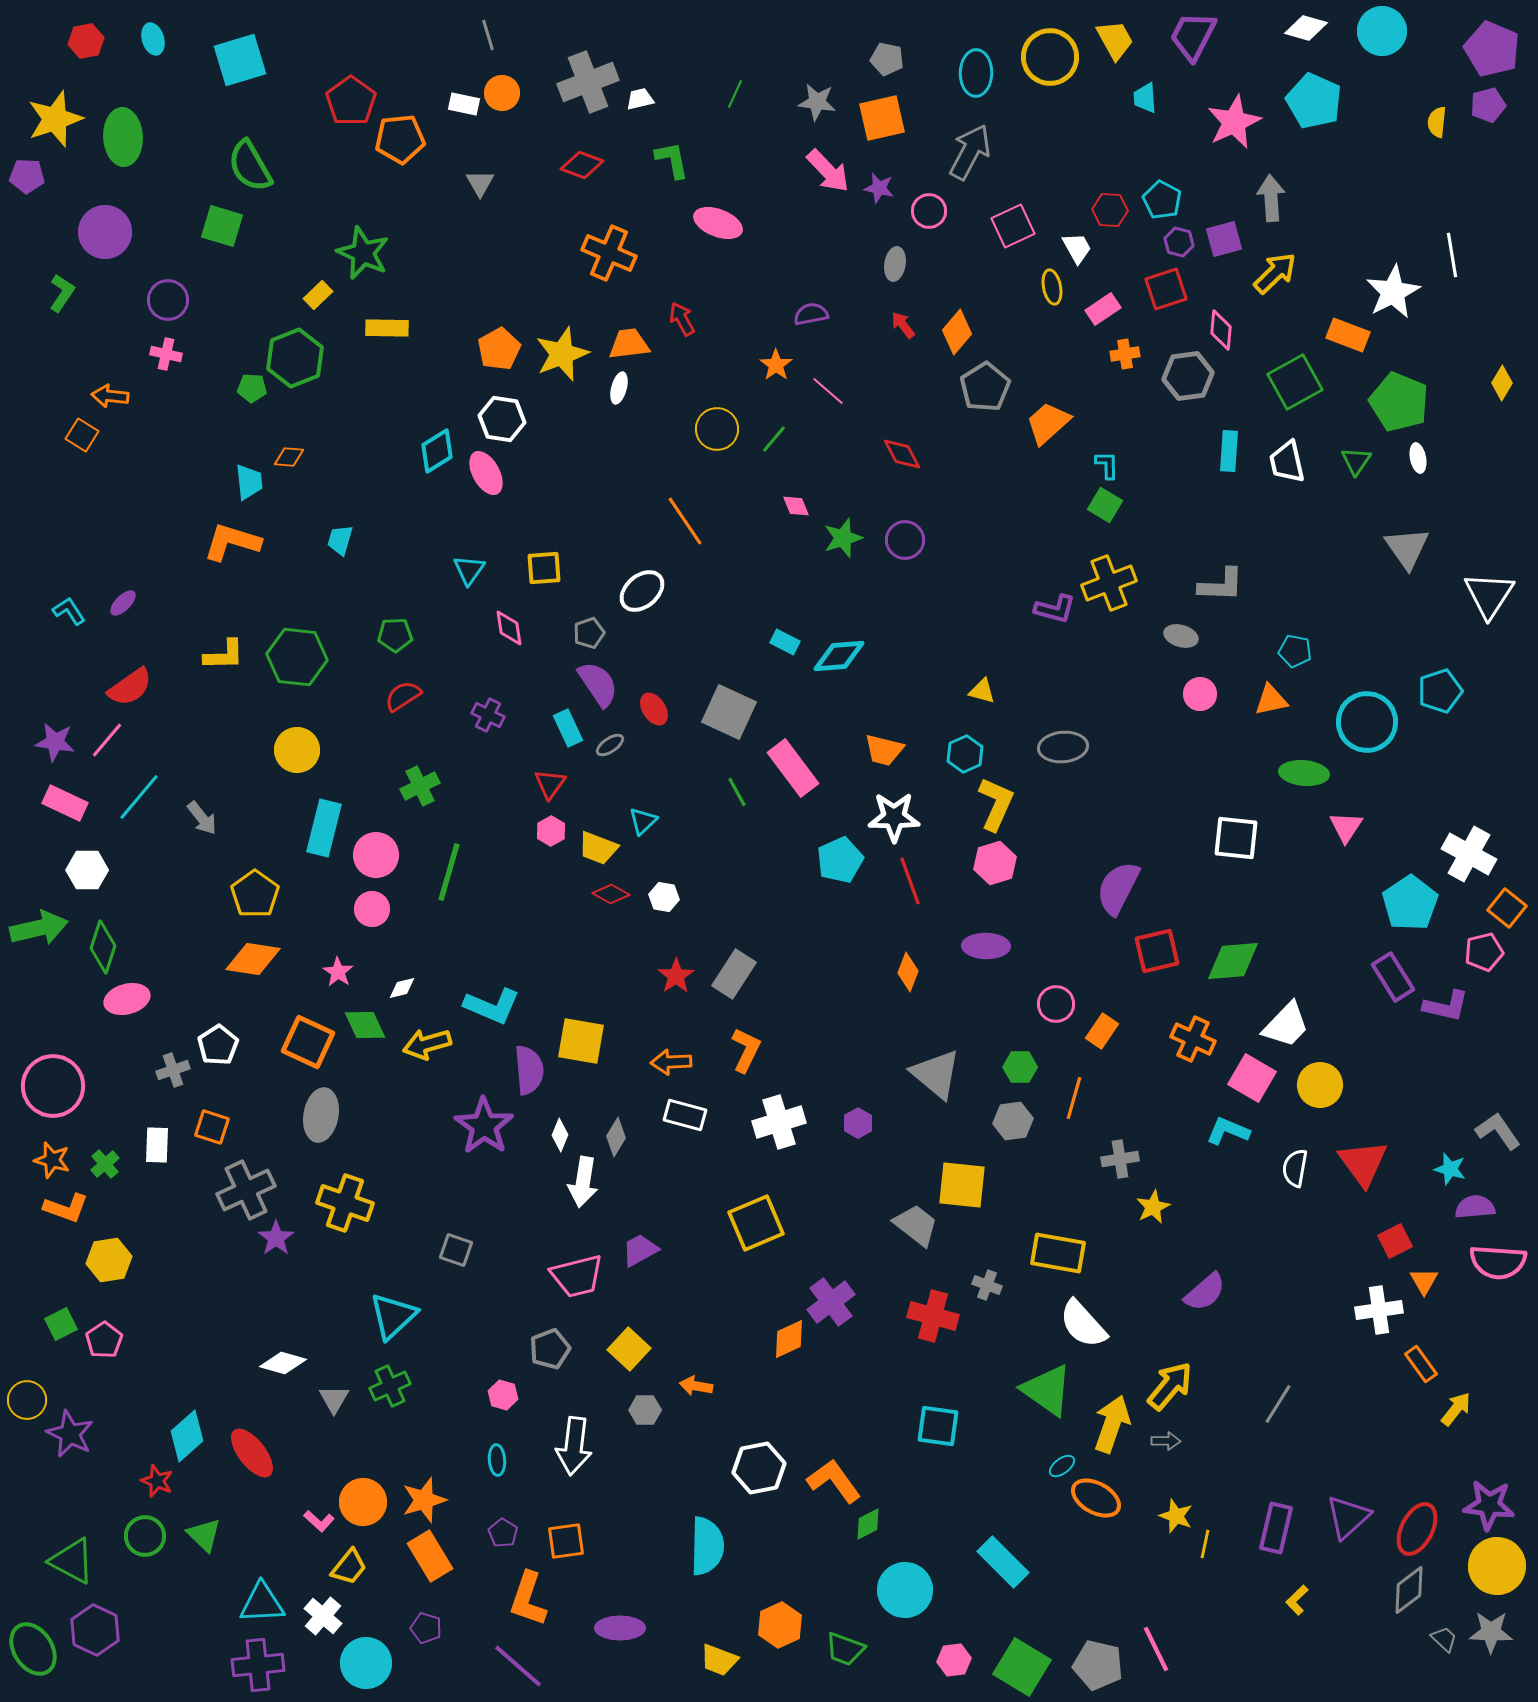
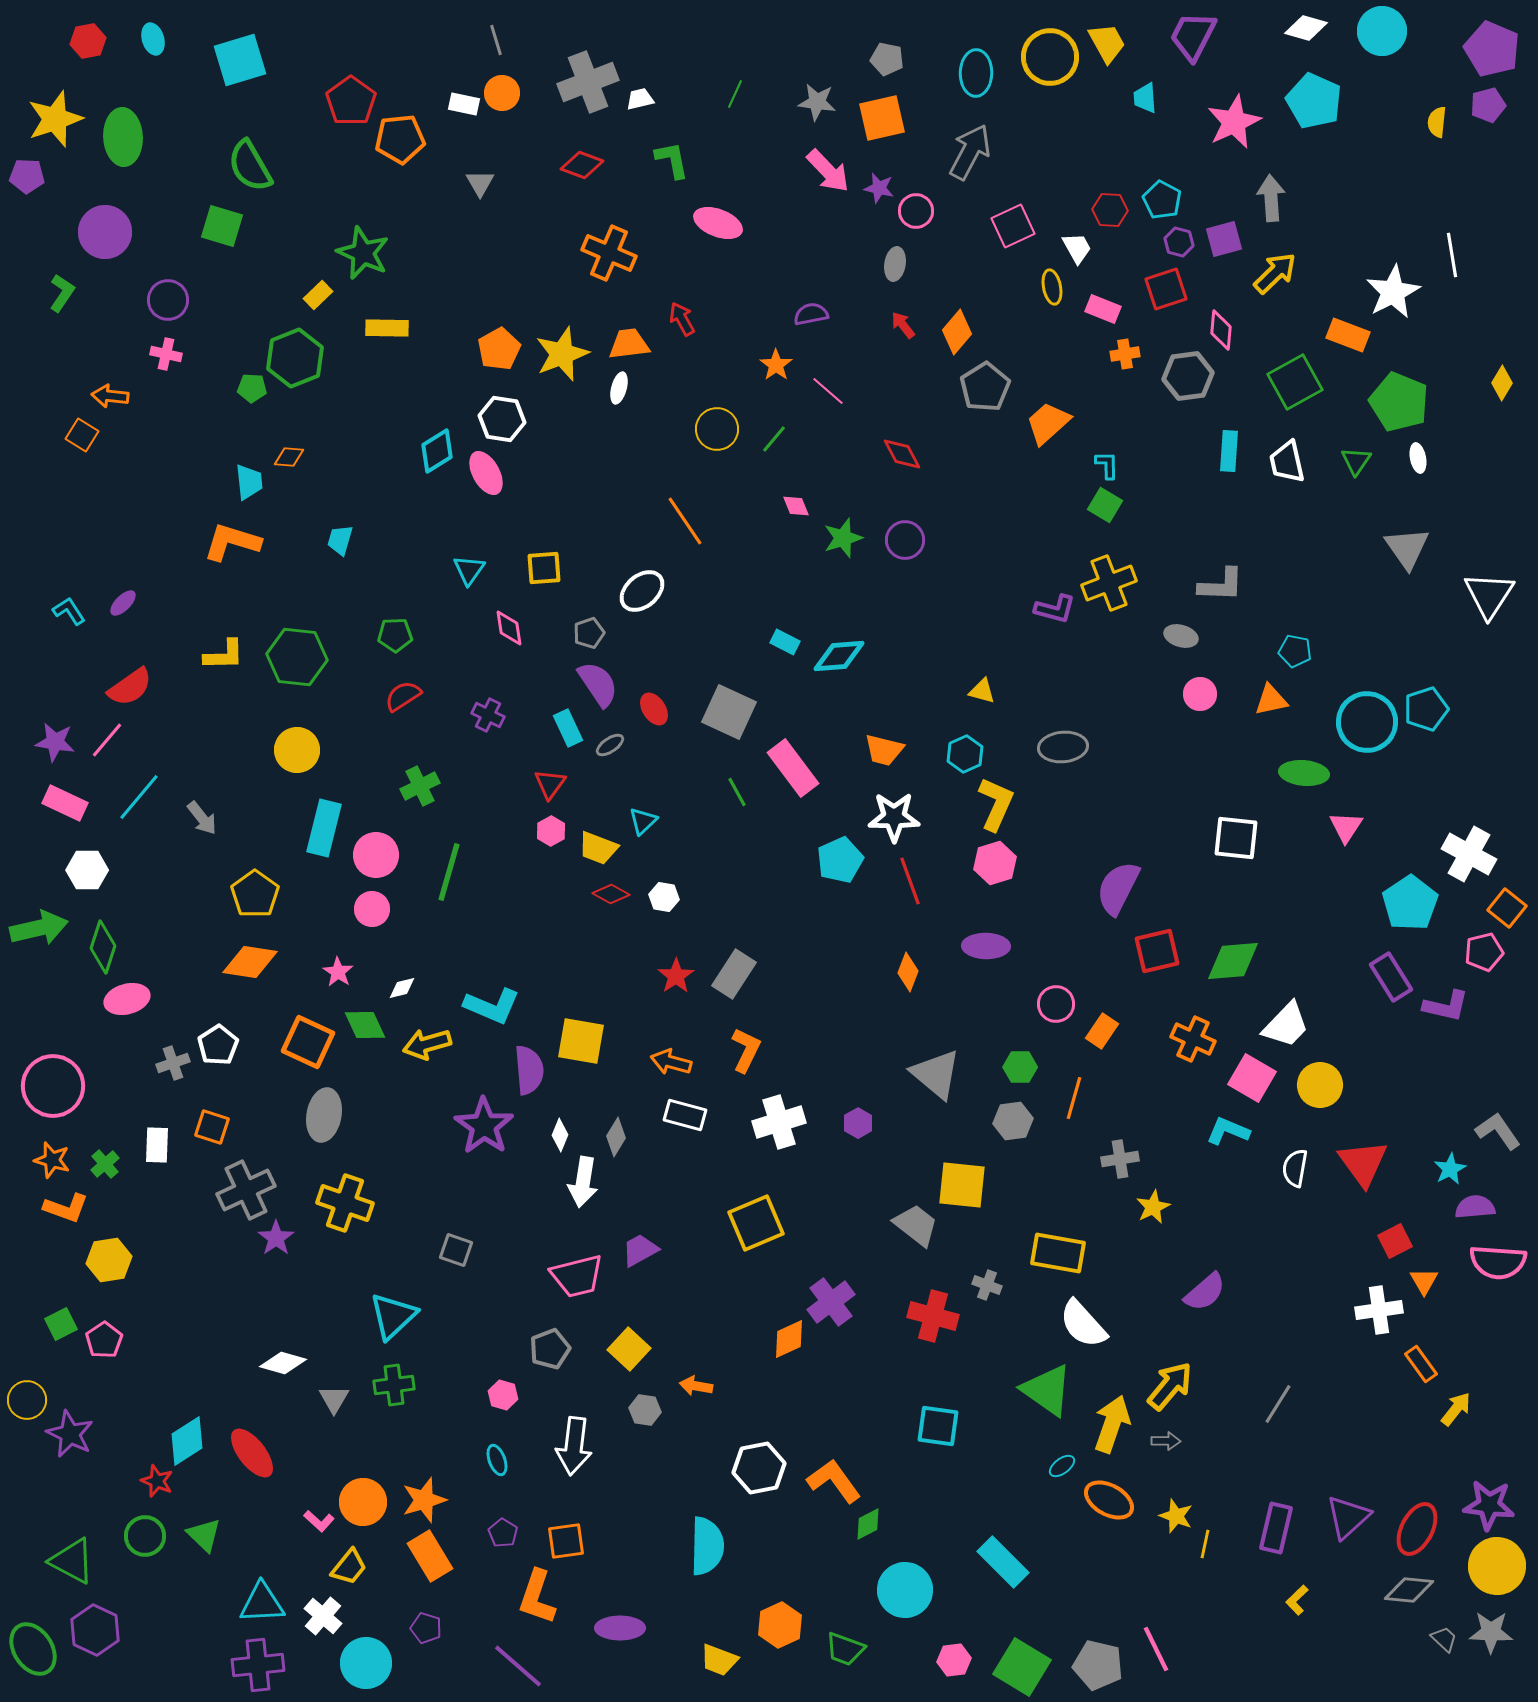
gray line at (488, 35): moved 8 px right, 5 px down
yellow trapezoid at (1115, 40): moved 8 px left, 3 px down
red hexagon at (86, 41): moved 2 px right
pink circle at (929, 211): moved 13 px left
pink rectangle at (1103, 309): rotated 56 degrees clockwise
cyan pentagon at (1440, 691): moved 14 px left, 18 px down
orange diamond at (253, 959): moved 3 px left, 3 px down
purple rectangle at (1393, 977): moved 2 px left
orange arrow at (671, 1062): rotated 18 degrees clockwise
gray cross at (173, 1070): moved 7 px up
gray ellipse at (321, 1115): moved 3 px right
cyan star at (1450, 1169): rotated 28 degrees clockwise
green cross at (390, 1386): moved 4 px right, 1 px up; rotated 18 degrees clockwise
gray hexagon at (645, 1410): rotated 8 degrees clockwise
cyan diamond at (187, 1436): moved 5 px down; rotated 9 degrees clockwise
cyan ellipse at (497, 1460): rotated 16 degrees counterclockwise
orange ellipse at (1096, 1498): moved 13 px right, 2 px down
gray diamond at (1409, 1590): rotated 42 degrees clockwise
orange L-shape at (528, 1599): moved 9 px right, 2 px up
